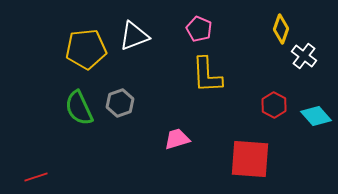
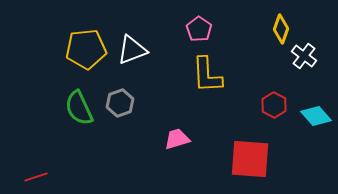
pink pentagon: rotated 10 degrees clockwise
white triangle: moved 2 px left, 14 px down
